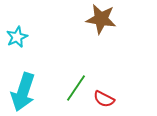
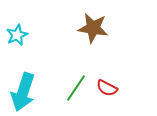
brown star: moved 8 px left, 9 px down
cyan star: moved 2 px up
red semicircle: moved 3 px right, 11 px up
